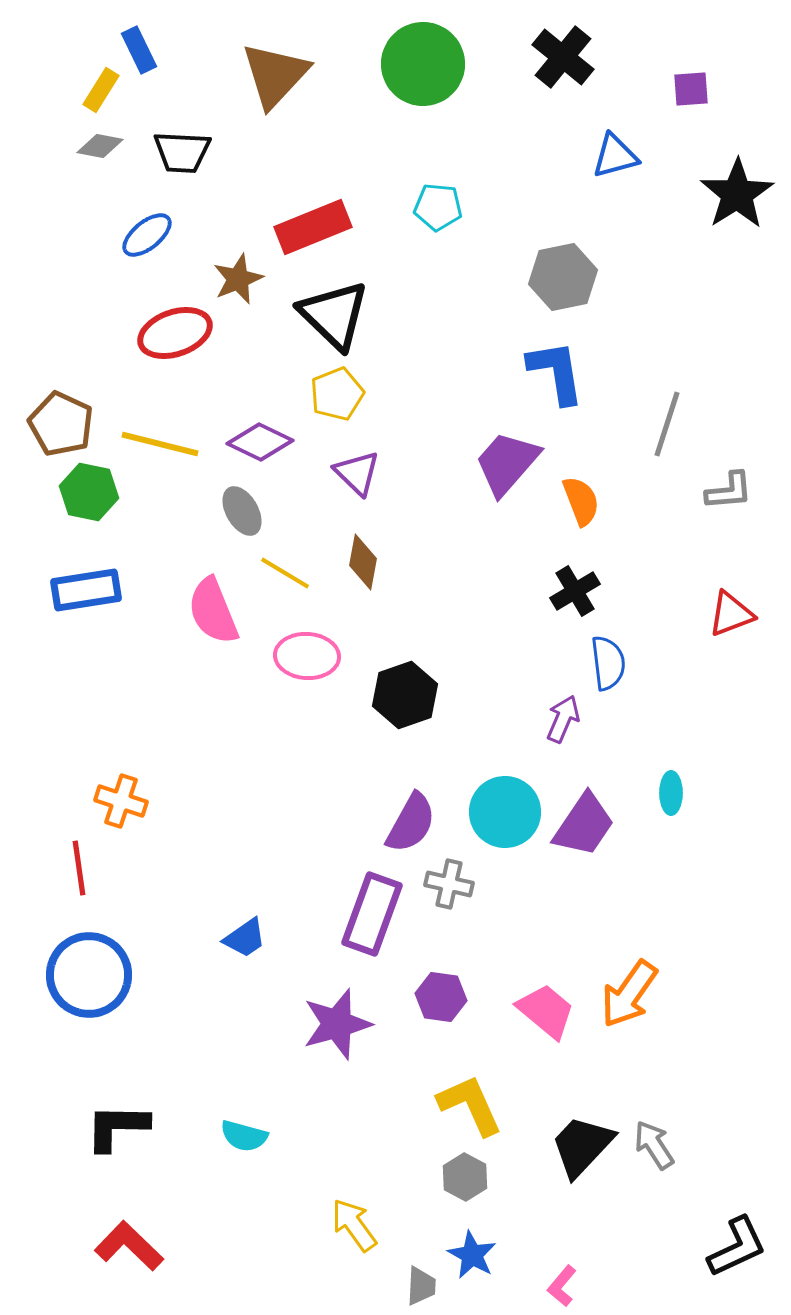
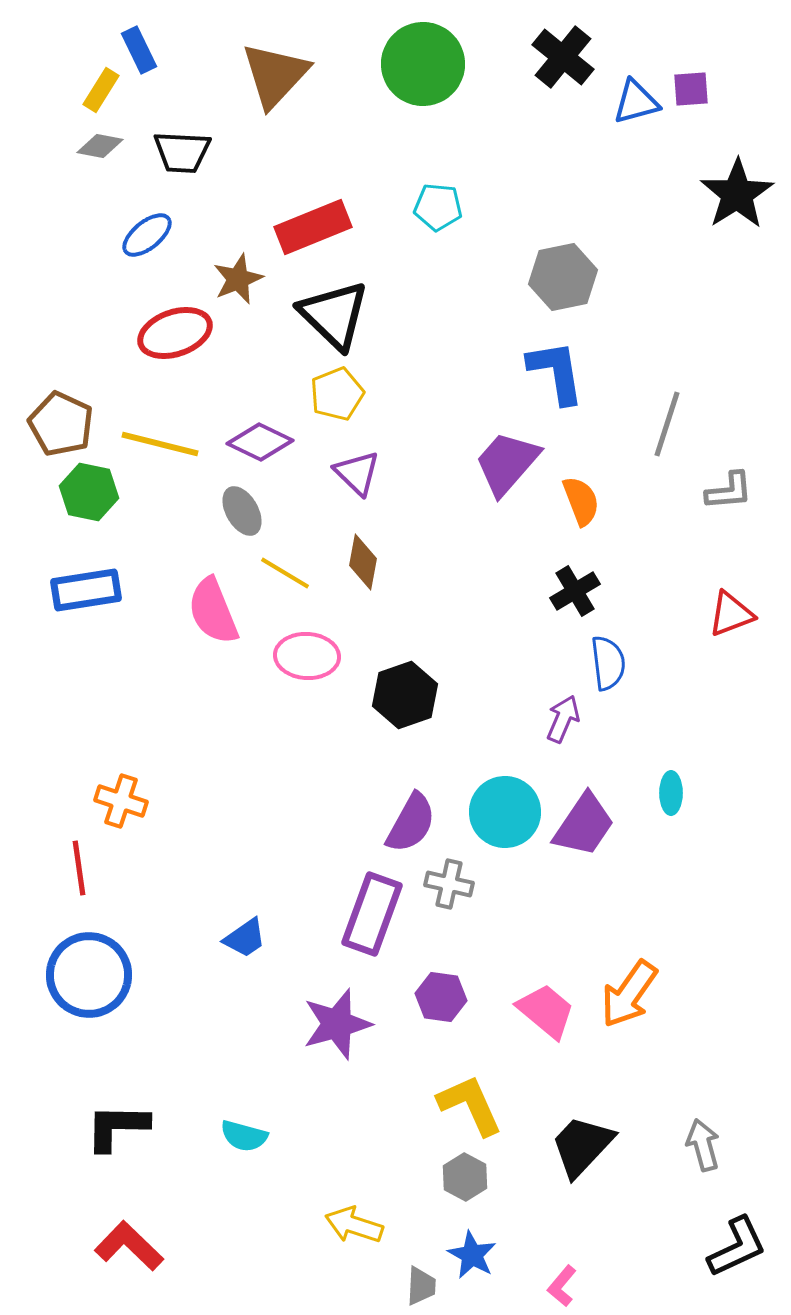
blue triangle at (615, 156): moved 21 px right, 54 px up
gray arrow at (654, 1145): moved 49 px right; rotated 18 degrees clockwise
yellow arrow at (354, 1225): rotated 36 degrees counterclockwise
